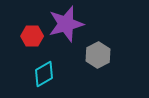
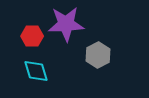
purple star: rotated 12 degrees clockwise
cyan diamond: moved 8 px left, 3 px up; rotated 76 degrees counterclockwise
